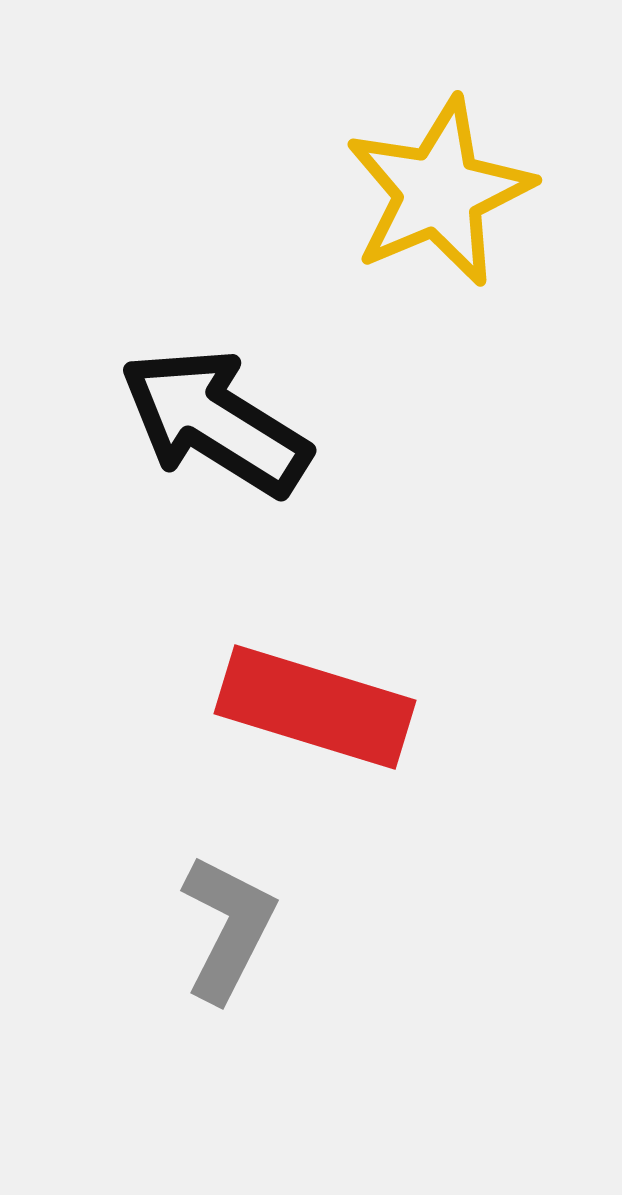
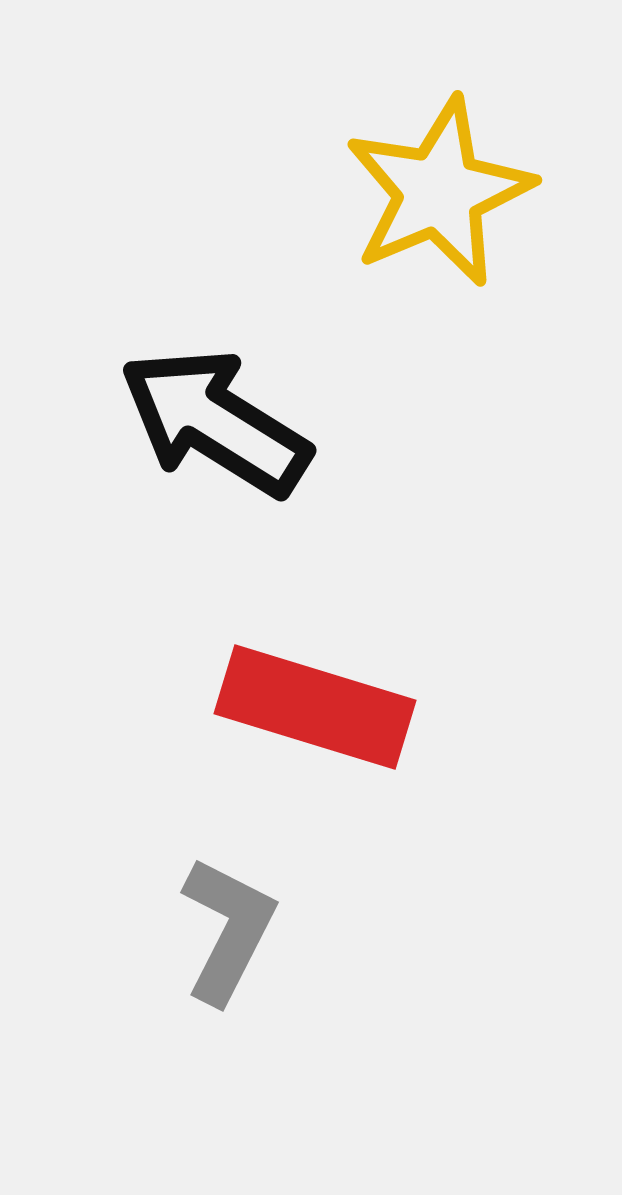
gray L-shape: moved 2 px down
